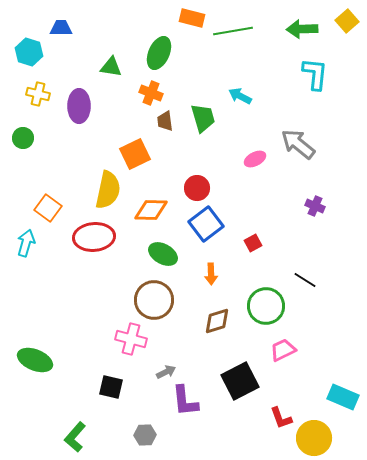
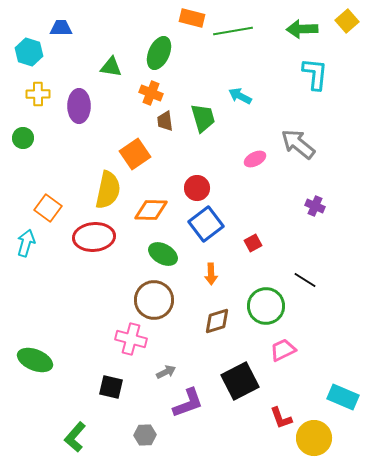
yellow cross at (38, 94): rotated 15 degrees counterclockwise
orange square at (135, 154): rotated 8 degrees counterclockwise
purple L-shape at (185, 401): moved 3 px right, 2 px down; rotated 104 degrees counterclockwise
